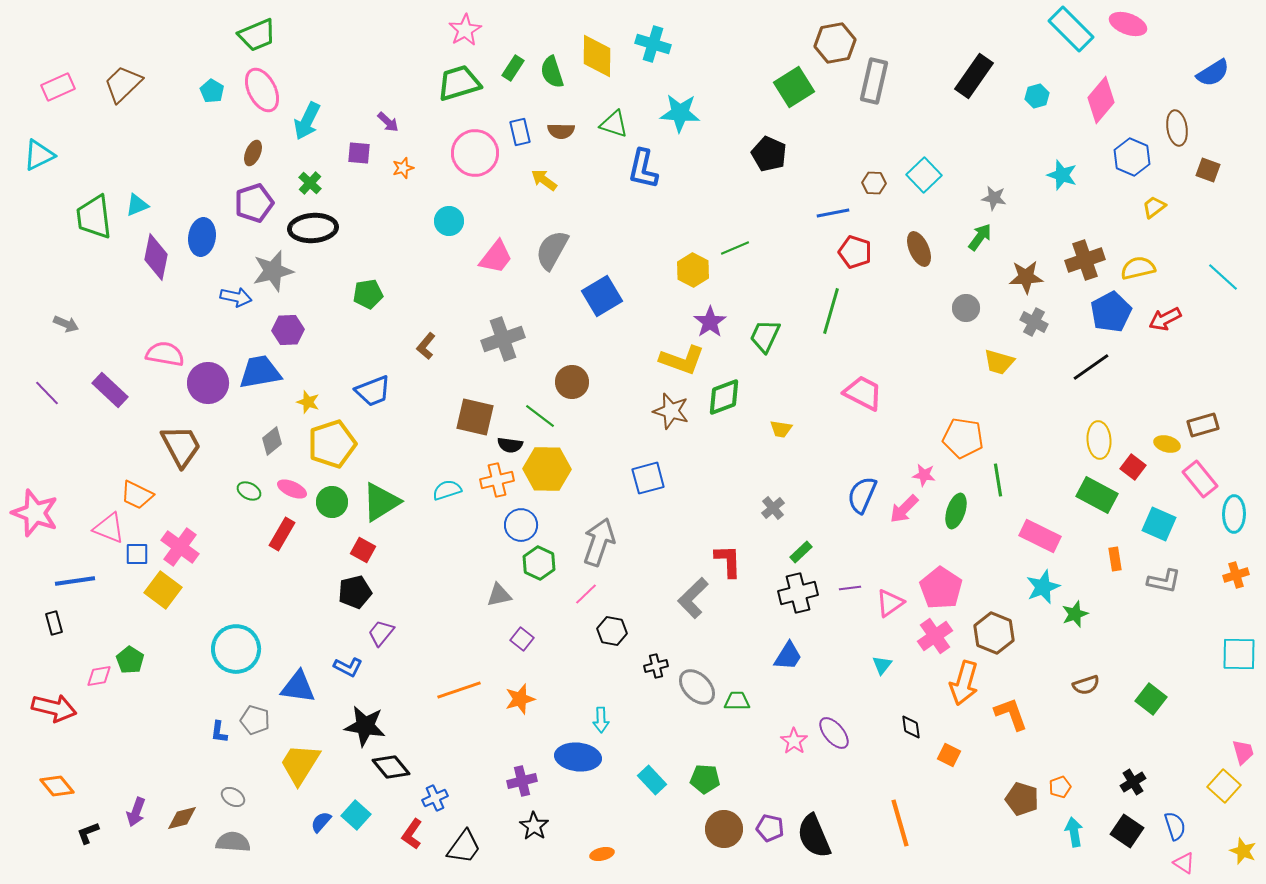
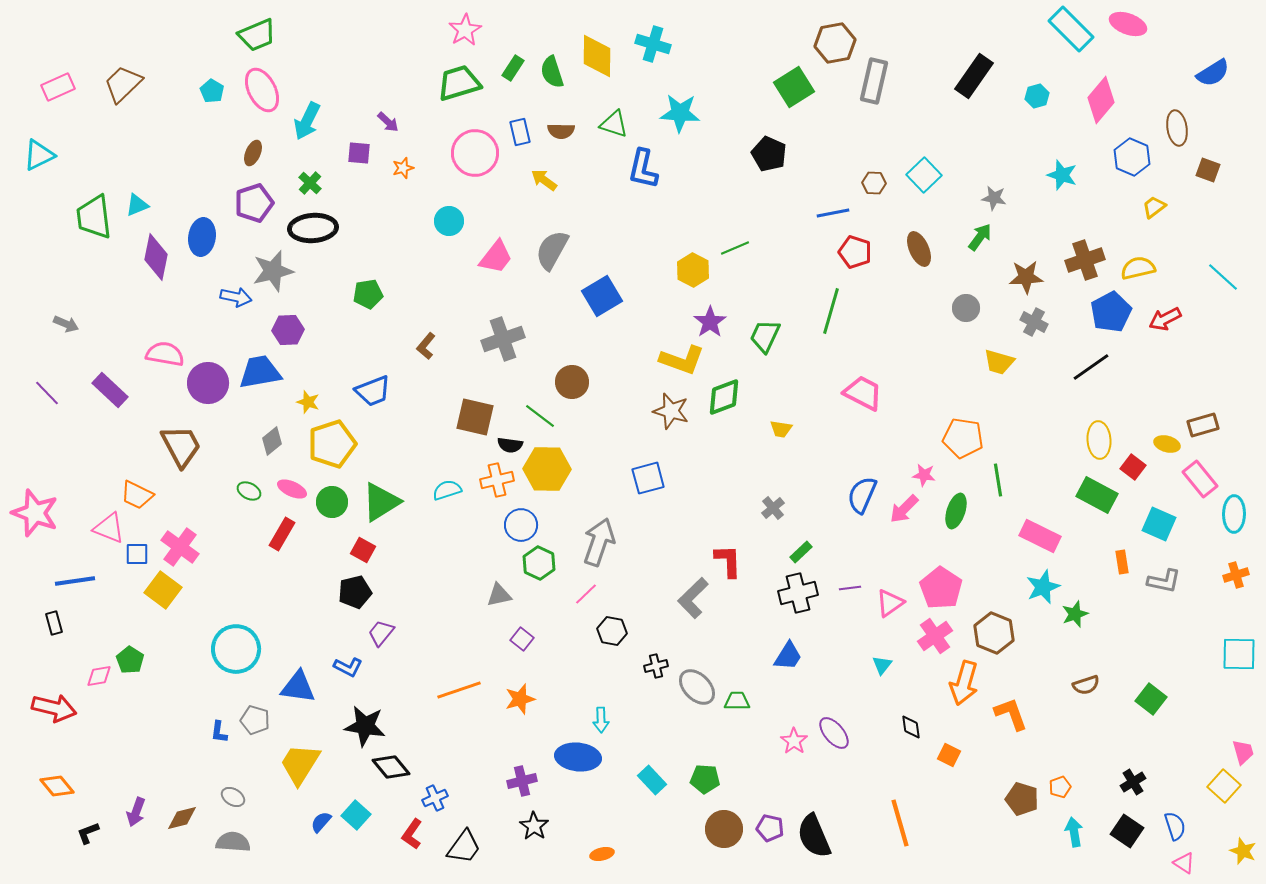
orange rectangle at (1115, 559): moved 7 px right, 3 px down
